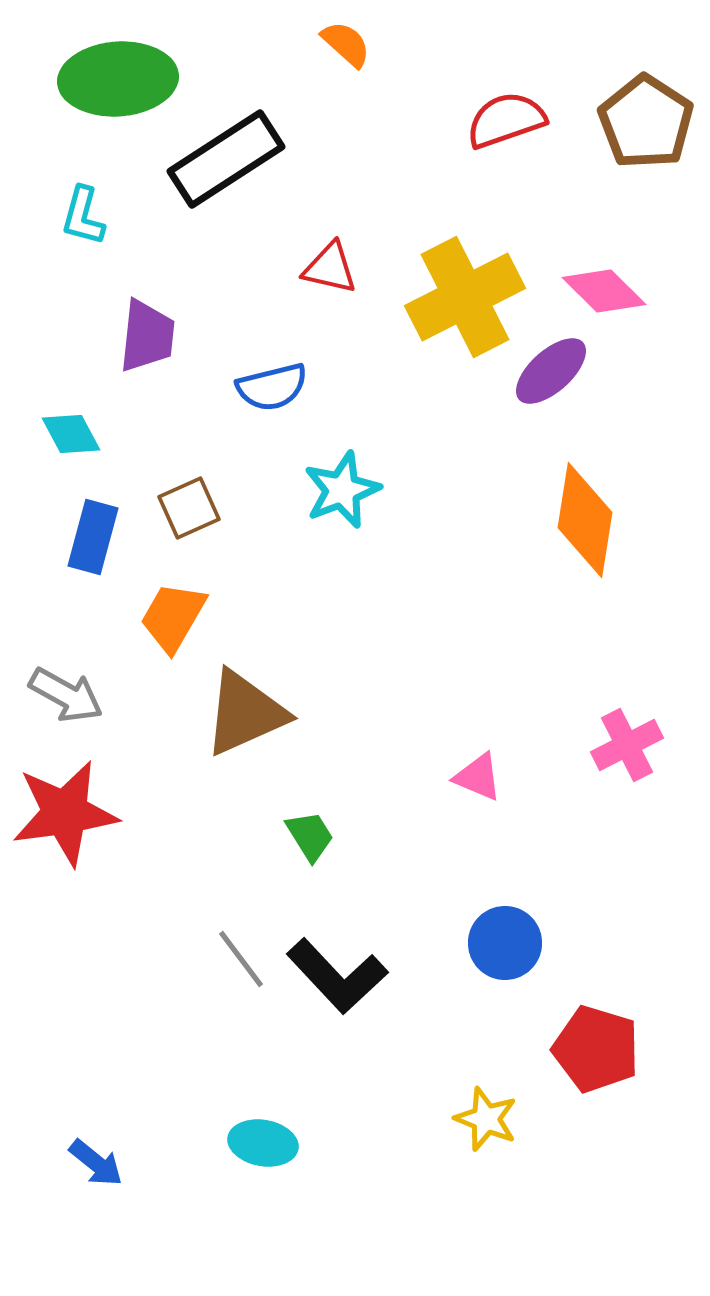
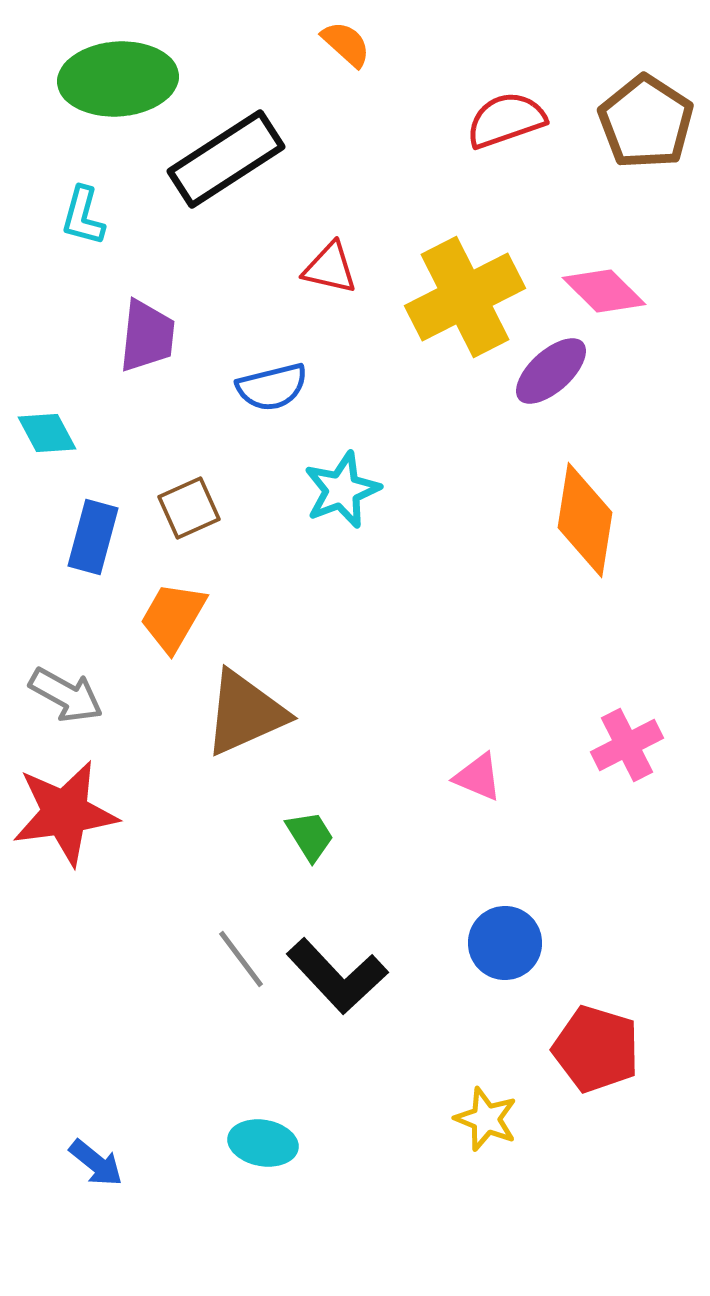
cyan diamond: moved 24 px left, 1 px up
